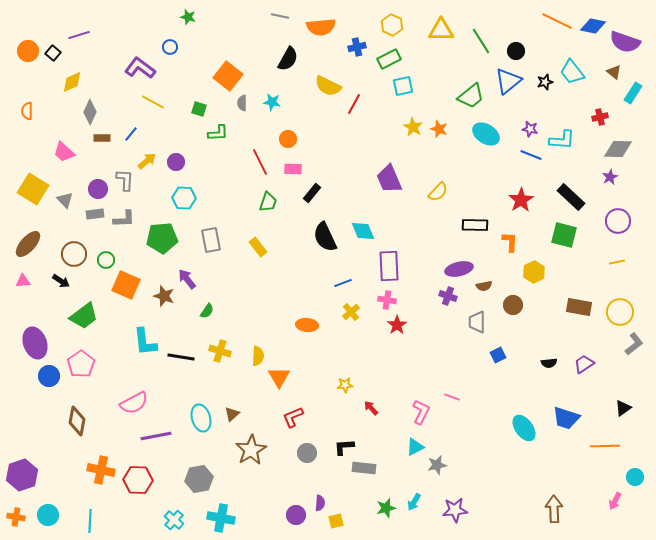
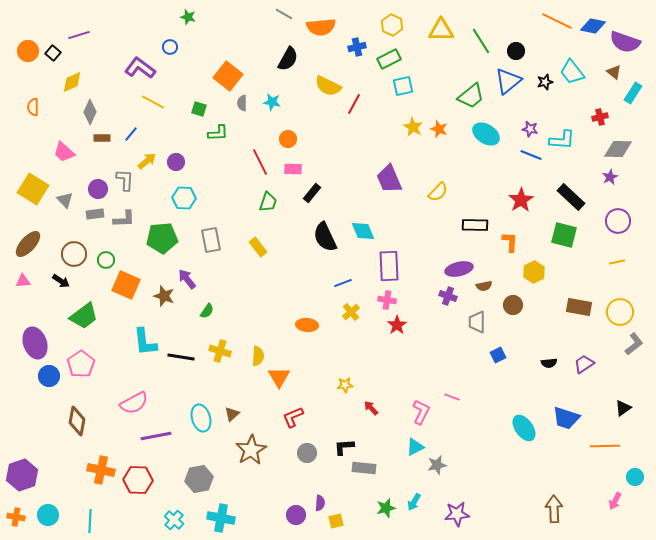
gray line at (280, 16): moved 4 px right, 2 px up; rotated 18 degrees clockwise
orange semicircle at (27, 111): moved 6 px right, 4 px up
purple star at (455, 510): moved 2 px right, 4 px down
